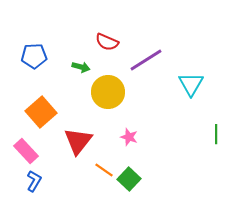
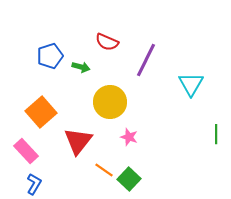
blue pentagon: moved 16 px right; rotated 15 degrees counterclockwise
purple line: rotated 32 degrees counterclockwise
yellow circle: moved 2 px right, 10 px down
blue L-shape: moved 3 px down
